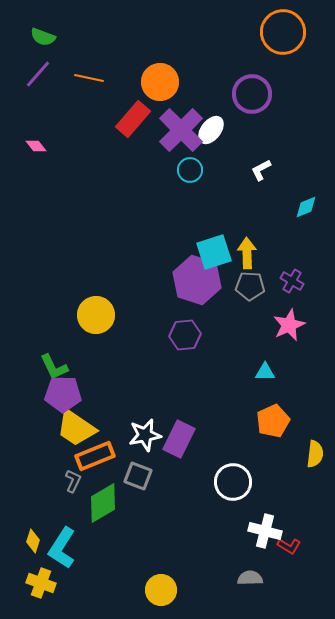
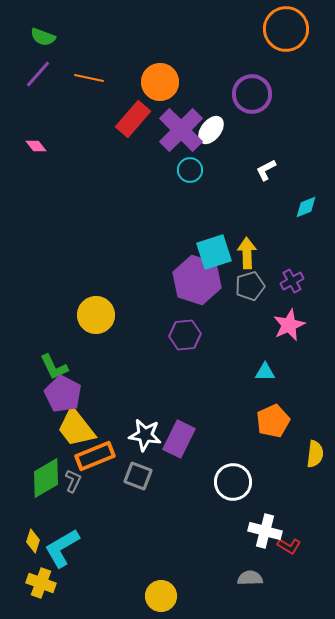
orange circle at (283, 32): moved 3 px right, 3 px up
white L-shape at (261, 170): moved 5 px right
purple cross at (292, 281): rotated 30 degrees clockwise
gray pentagon at (250, 286): rotated 20 degrees counterclockwise
purple pentagon at (63, 394): rotated 27 degrees clockwise
yellow trapezoid at (76, 428): rotated 18 degrees clockwise
white star at (145, 435): rotated 20 degrees clockwise
green diamond at (103, 503): moved 57 px left, 25 px up
cyan L-shape at (62, 548): rotated 27 degrees clockwise
yellow circle at (161, 590): moved 6 px down
